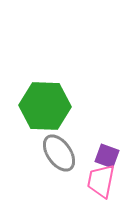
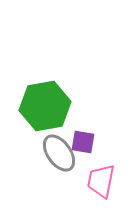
green hexagon: rotated 12 degrees counterclockwise
purple square: moved 24 px left, 14 px up; rotated 10 degrees counterclockwise
